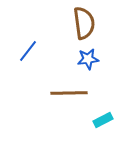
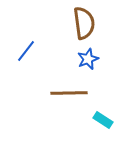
blue line: moved 2 px left
blue star: rotated 15 degrees counterclockwise
cyan rectangle: rotated 60 degrees clockwise
